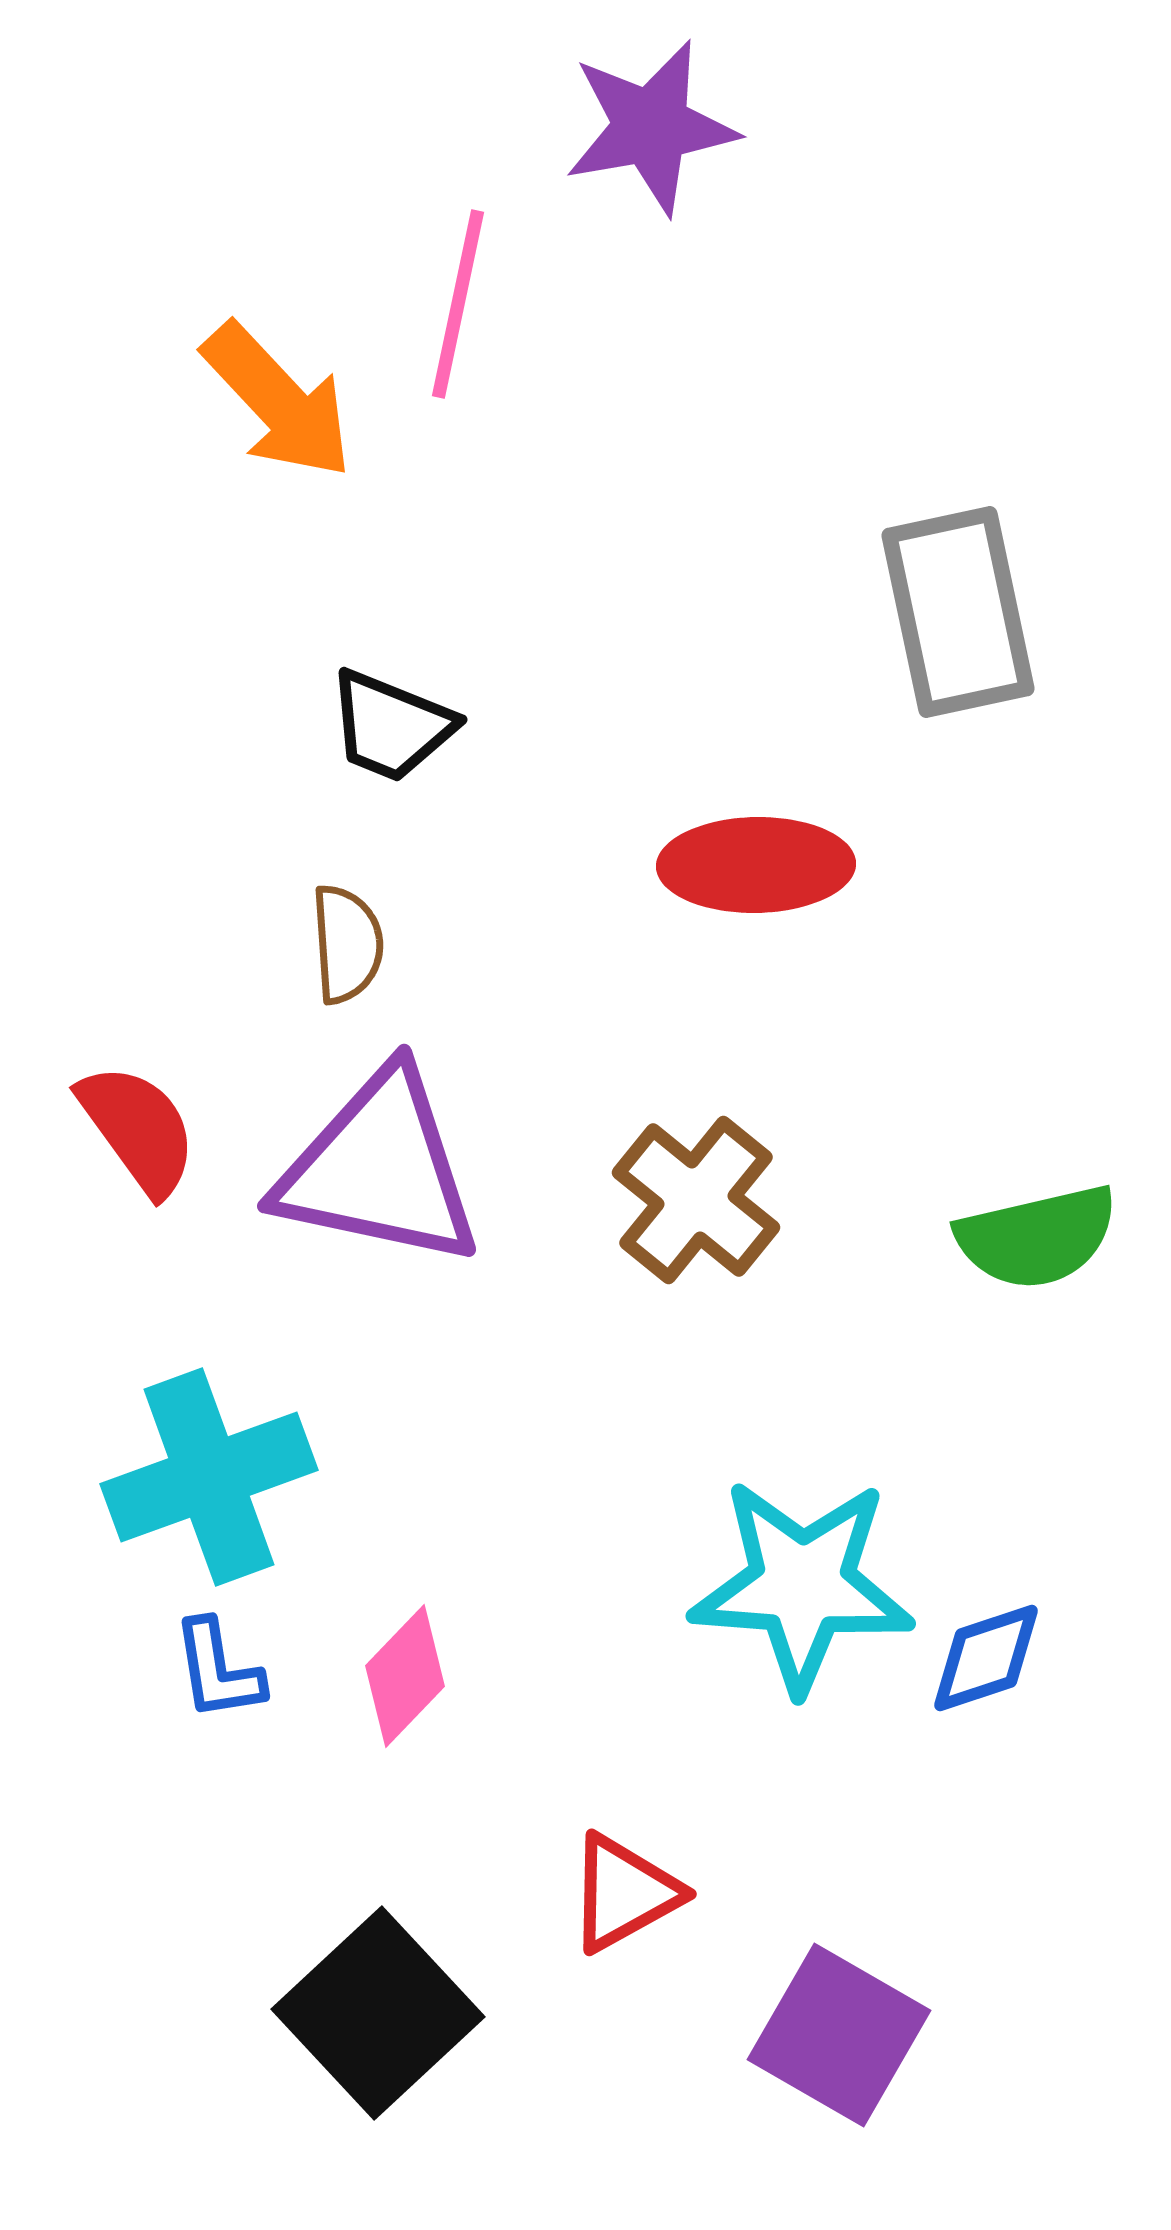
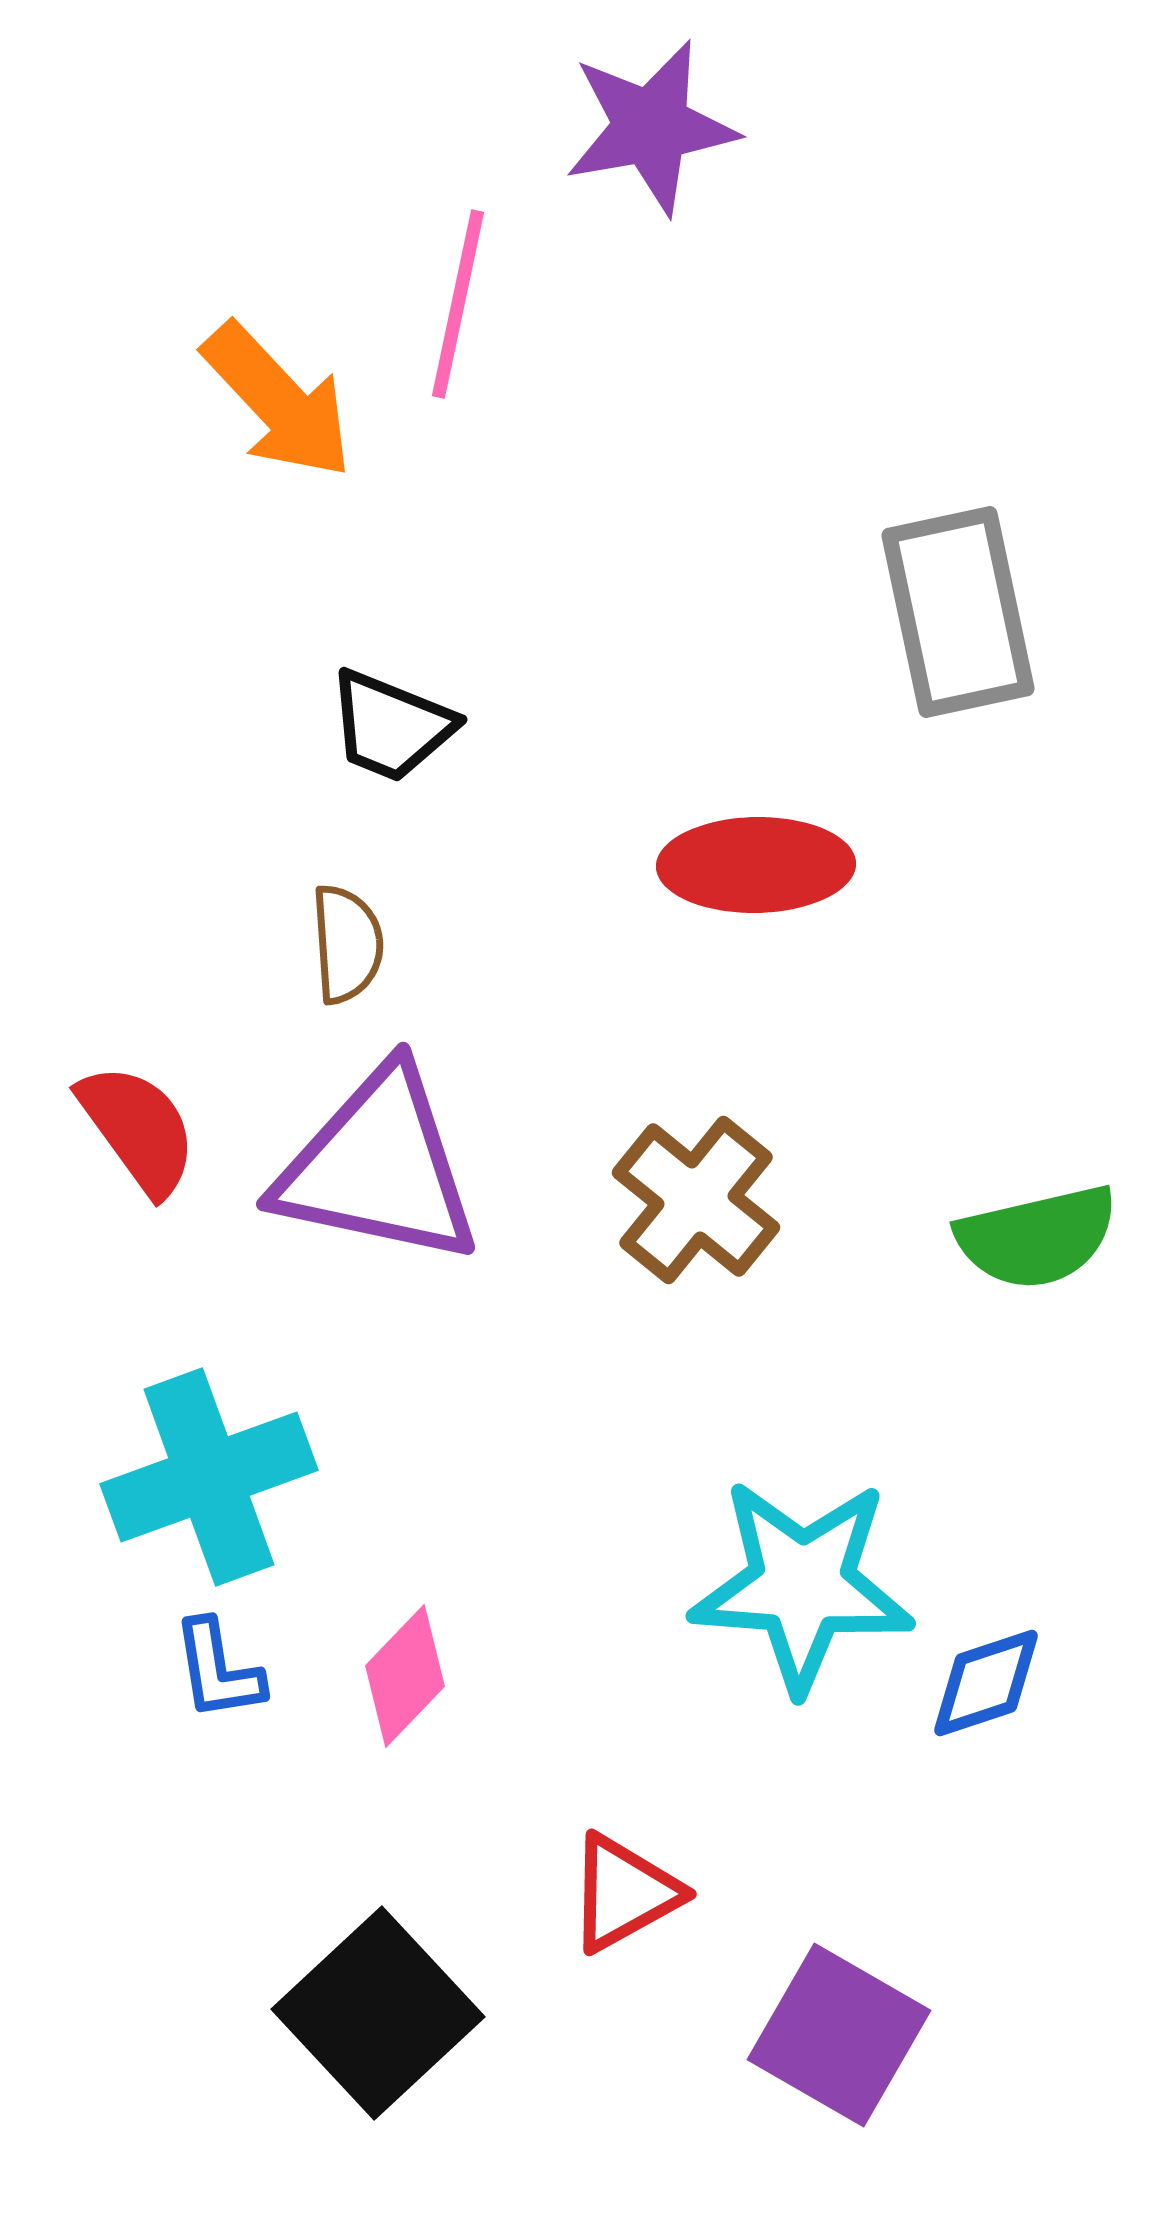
purple triangle: moved 1 px left, 2 px up
blue diamond: moved 25 px down
